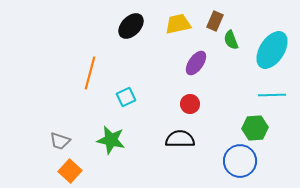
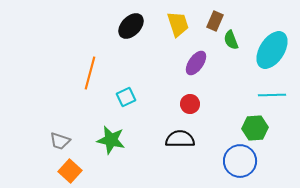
yellow trapezoid: rotated 84 degrees clockwise
